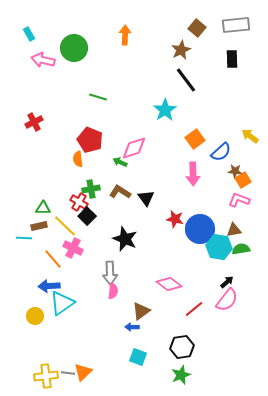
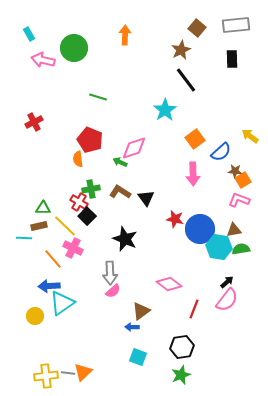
pink semicircle at (113, 291): rotated 42 degrees clockwise
red line at (194, 309): rotated 30 degrees counterclockwise
